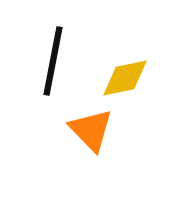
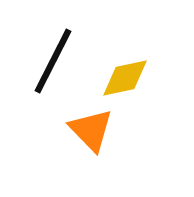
black line: rotated 16 degrees clockwise
